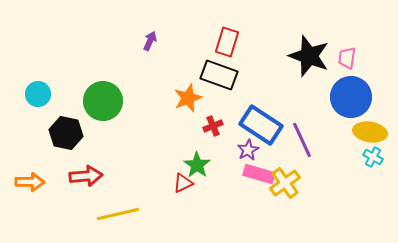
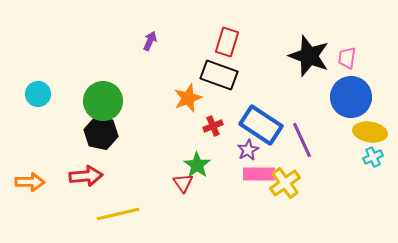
black hexagon: moved 35 px right
cyan cross: rotated 36 degrees clockwise
pink rectangle: rotated 16 degrees counterclockwise
red triangle: rotated 40 degrees counterclockwise
